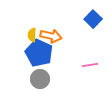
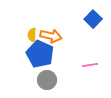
blue pentagon: moved 1 px right, 1 px down
gray circle: moved 7 px right, 1 px down
